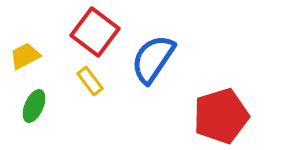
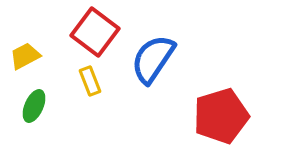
yellow rectangle: rotated 16 degrees clockwise
